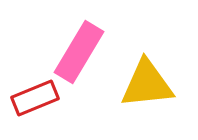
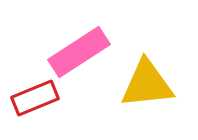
pink rectangle: rotated 26 degrees clockwise
